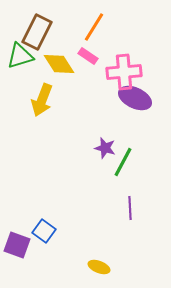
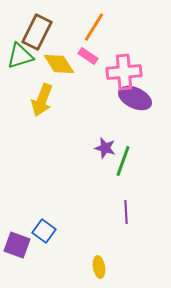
green line: moved 1 px up; rotated 8 degrees counterclockwise
purple line: moved 4 px left, 4 px down
yellow ellipse: rotated 60 degrees clockwise
